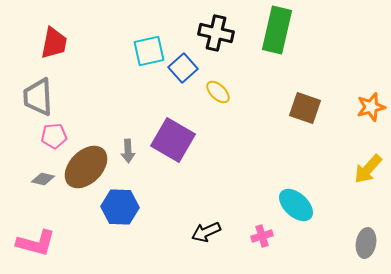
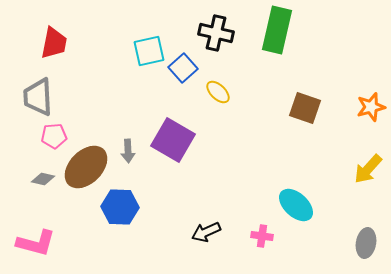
pink cross: rotated 25 degrees clockwise
